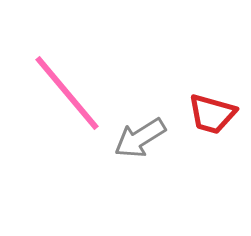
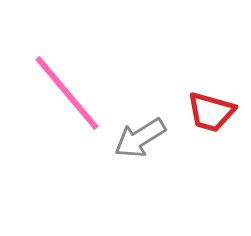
red trapezoid: moved 1 px left, 2 px up
